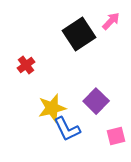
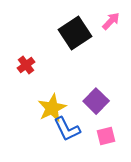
black square: moved 4 px left, 1 px up
yellow star: rotated 12 degrees counterclockwise
pink square: moved 10 px left
